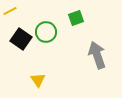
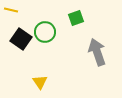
yellow line: moved 1 px right, 1 px up; rotated 40 degrees clockwise
green circle: moved 1 px left
gray arrow: moved 3 px up
yellow triangle: moved 2 px right, 2 px down
